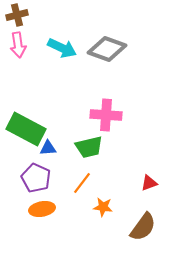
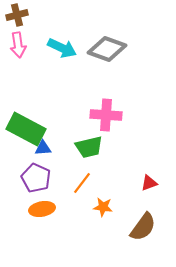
blue triangle: moved 5 px left
